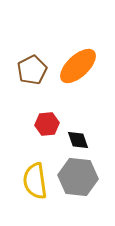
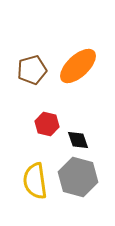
brown pentagon: rotated 12 degrees clockwise
red hexagon: rotated 20 degrees clockwise
gray hexagon: rotated 9 degrees clockwise
